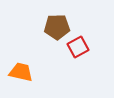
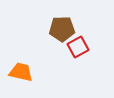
brown pentagon: moved 5 px right, 2 px down
